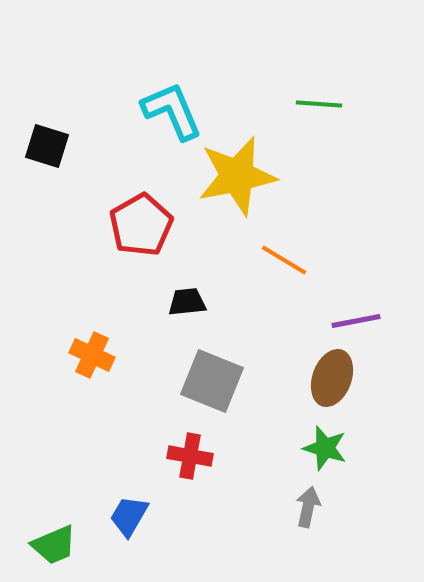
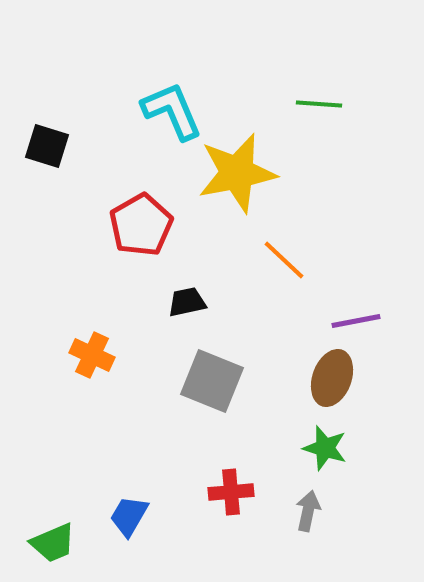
yellow star: moved 3 px up
orange line: rotated 12 degrees clockwise
black trapezoid: rotated 6 degrees counterclockwise
red cross: moved 41 px right, 36 px down; rotated 15 degrees counterclockwise
gray arrow: moved 4 px down
green trapezoid: moved 1 px left, 2 px up
